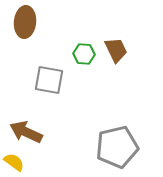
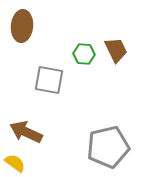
brown ellipse: moved 3 px left, 4 px down
gray pentagon: moved 9 px left
yellow semicircle: moved 1 px right, 1 px down
